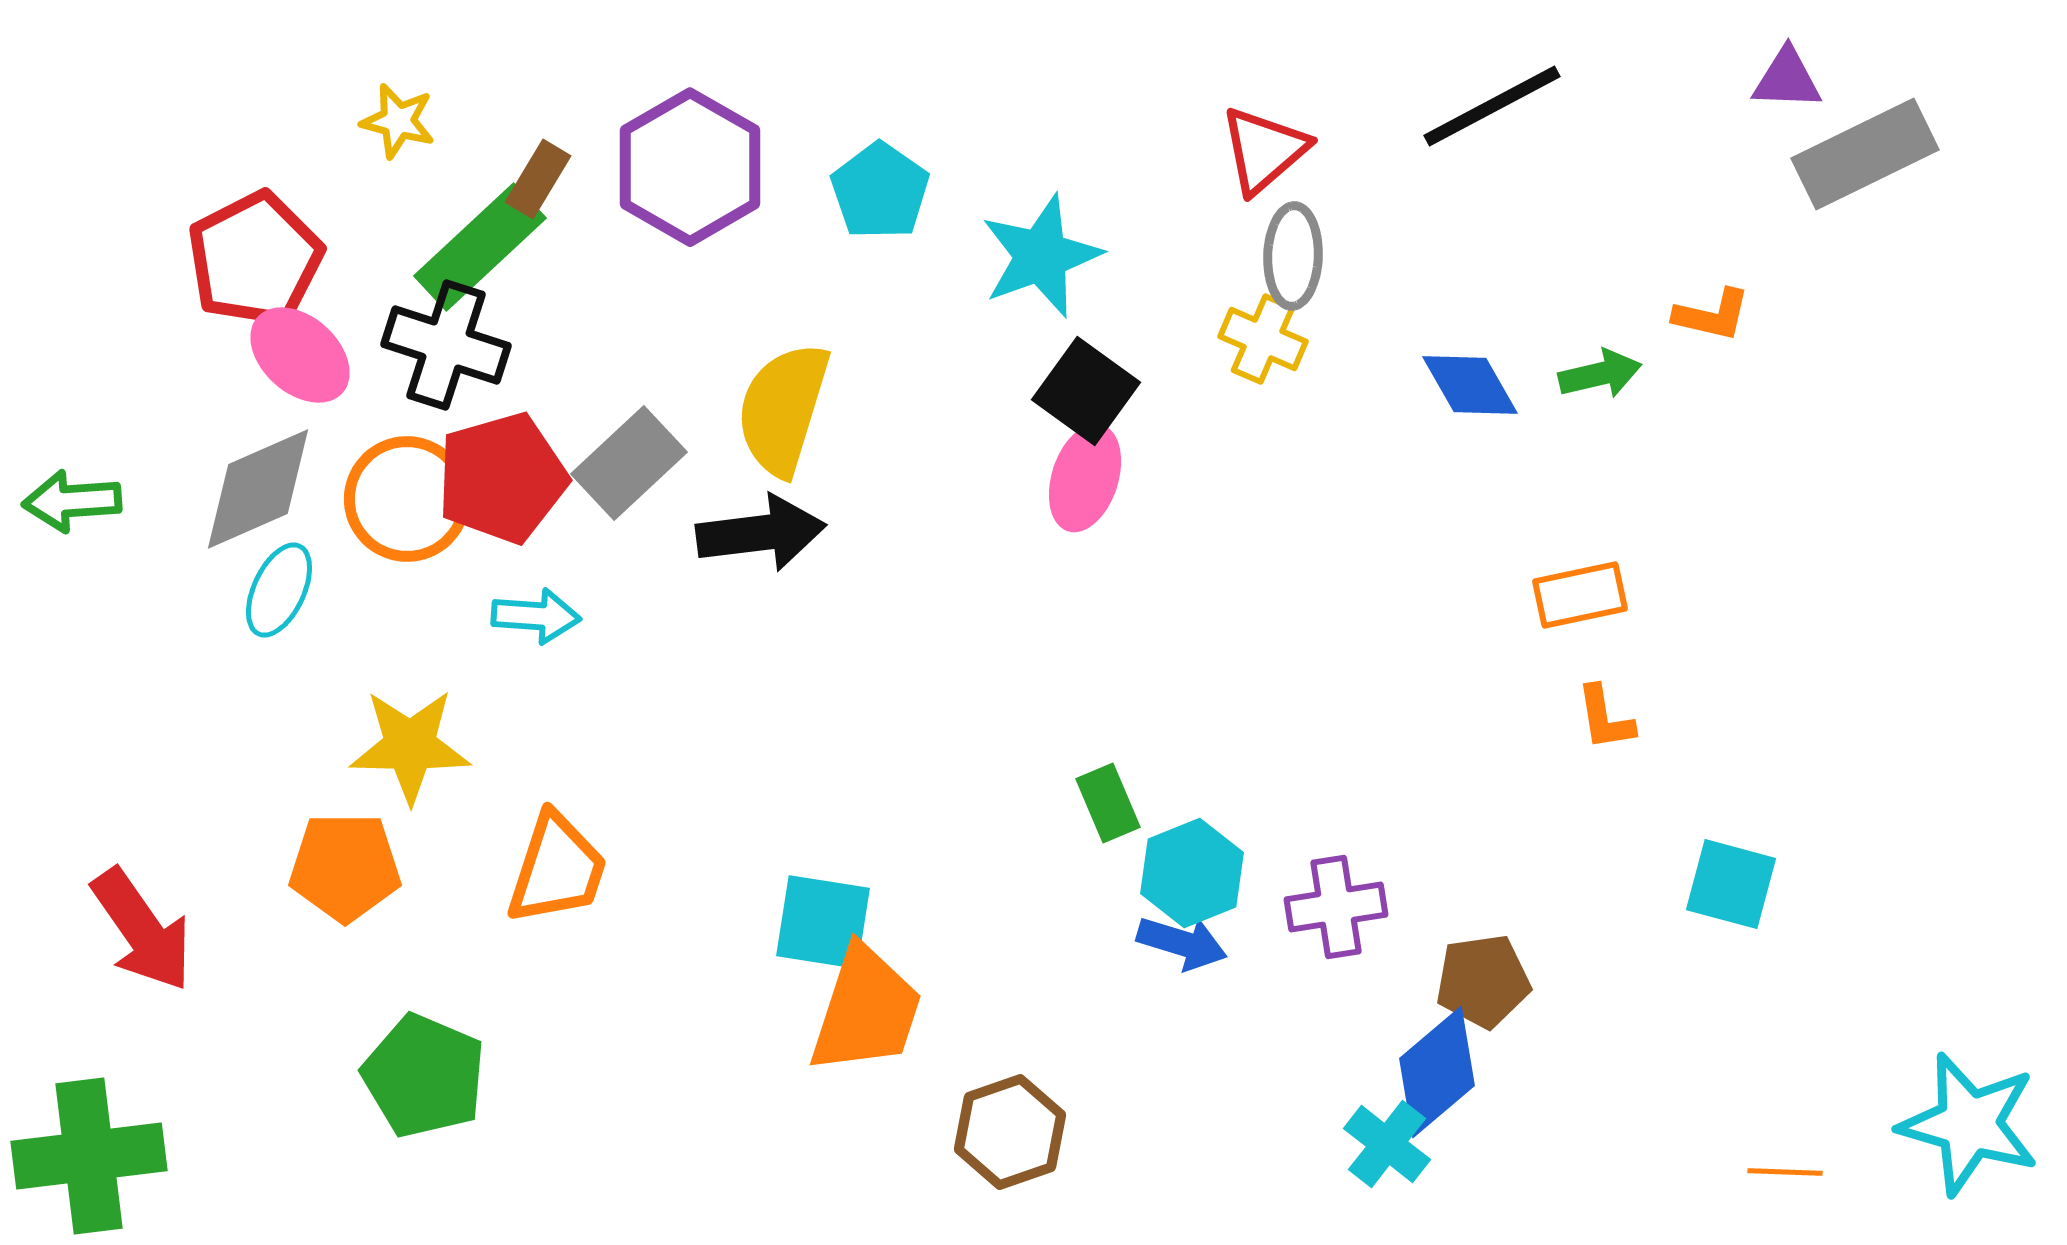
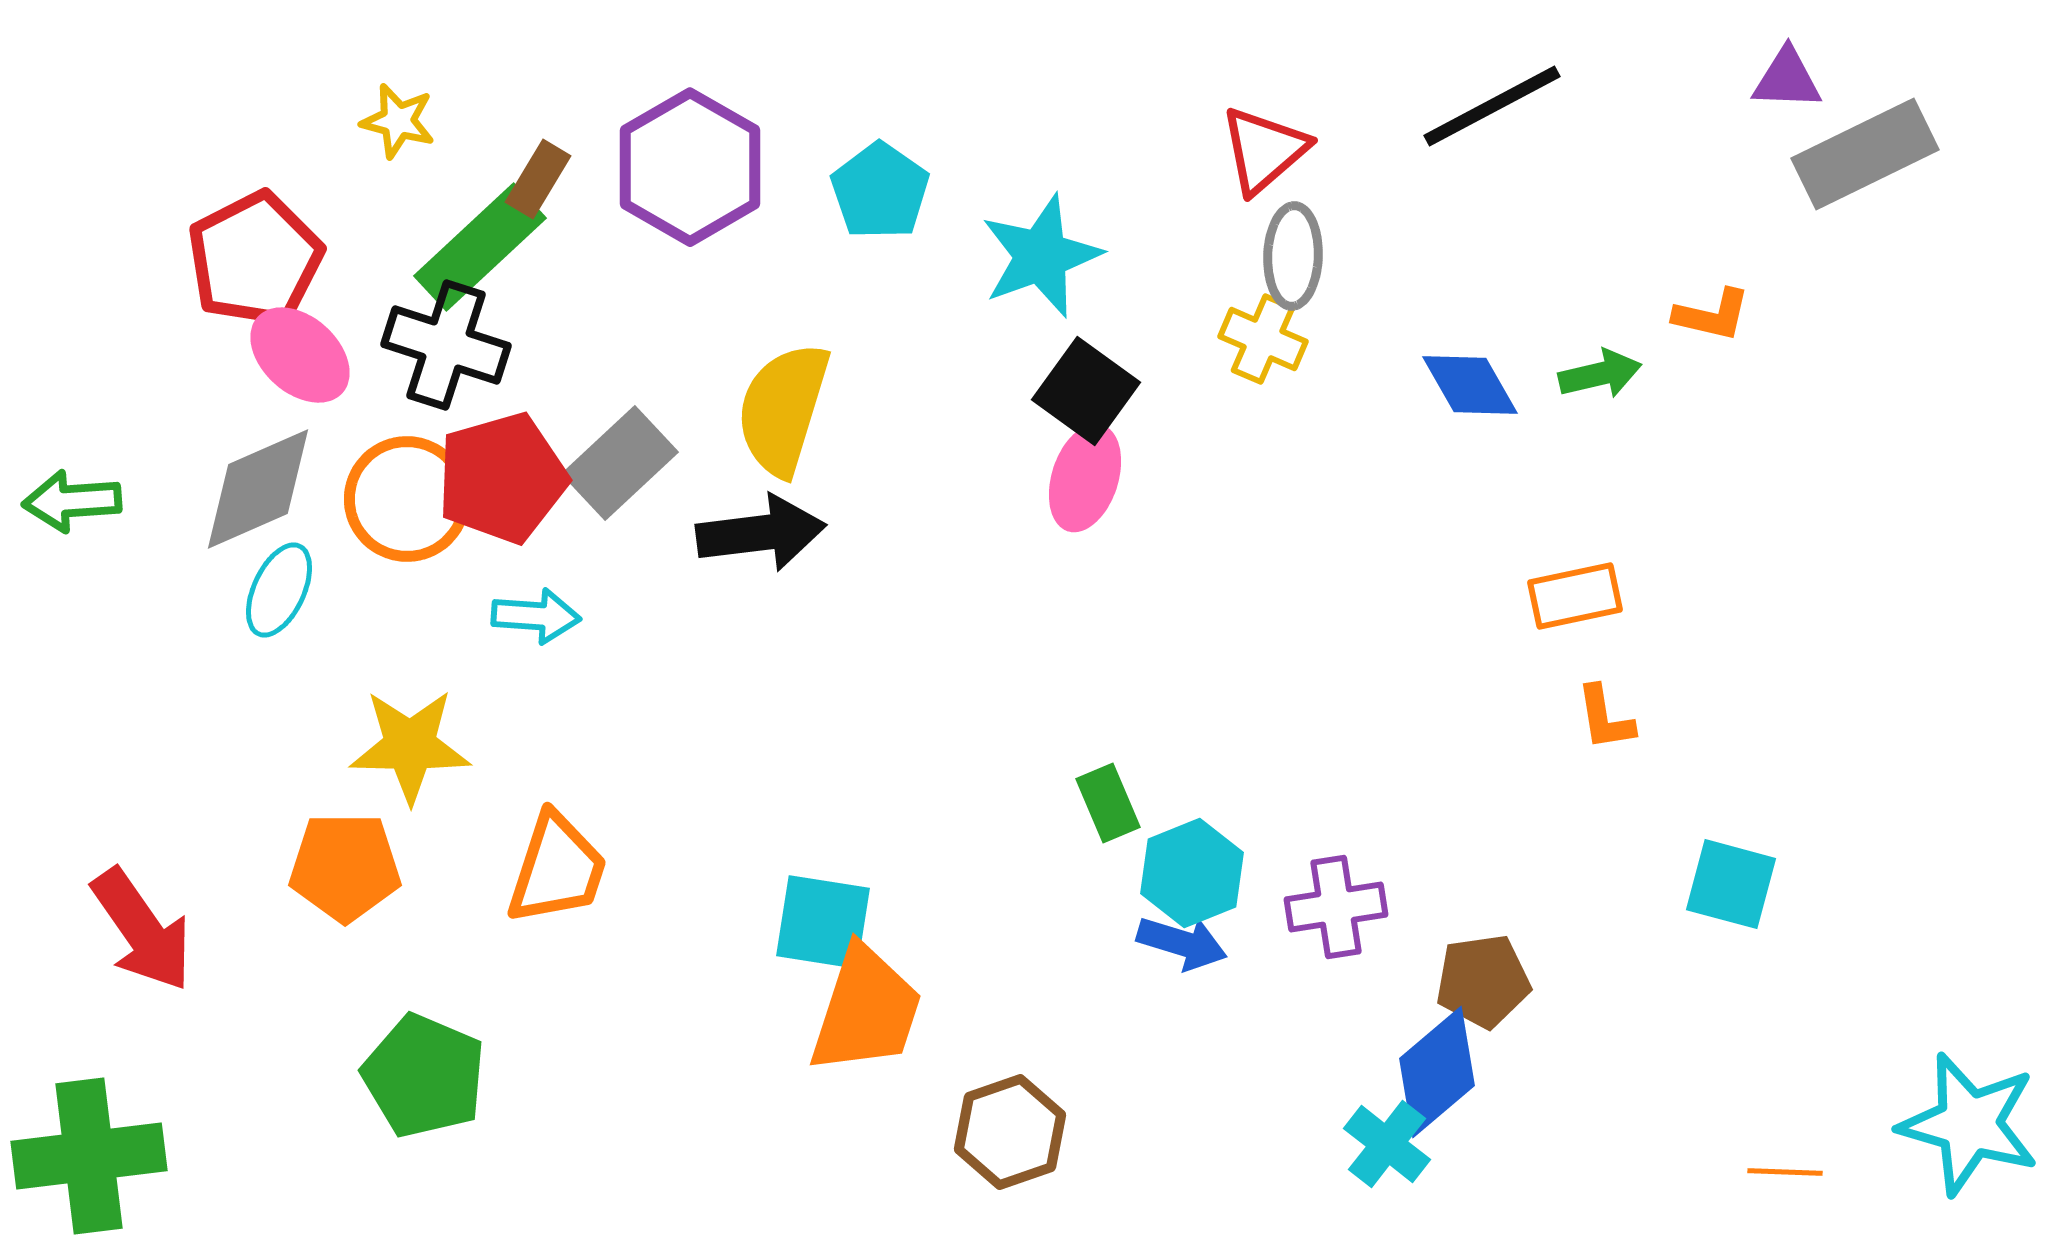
gray rectangle at (629, 463): moved 9 px left
orange rectangle at (1580, 595): moved 5 px left, 1 px down
